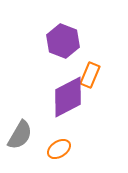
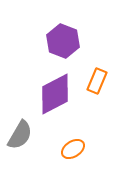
orange rectangle: moved 7 px right, 6 px down
purple diamond: moved 13 px left, 3 px up
orange ellipse: moved 14 px right
